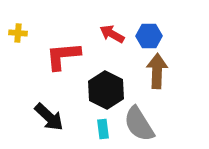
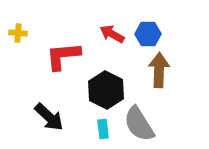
blue hexagon: moved 1 px left, 2 px up
brown arrow: moved 2 px right, 1 px up
